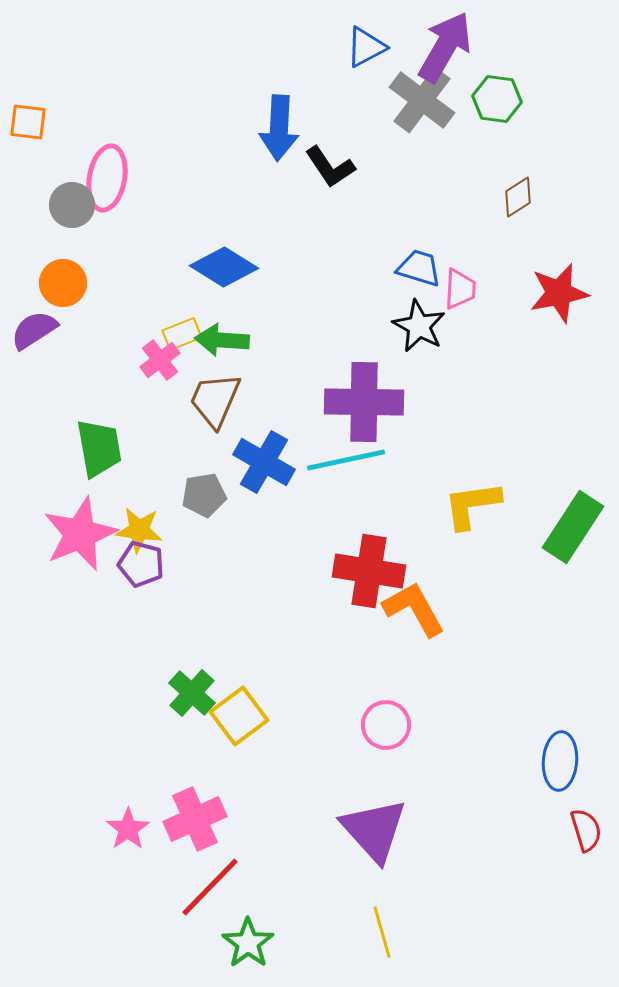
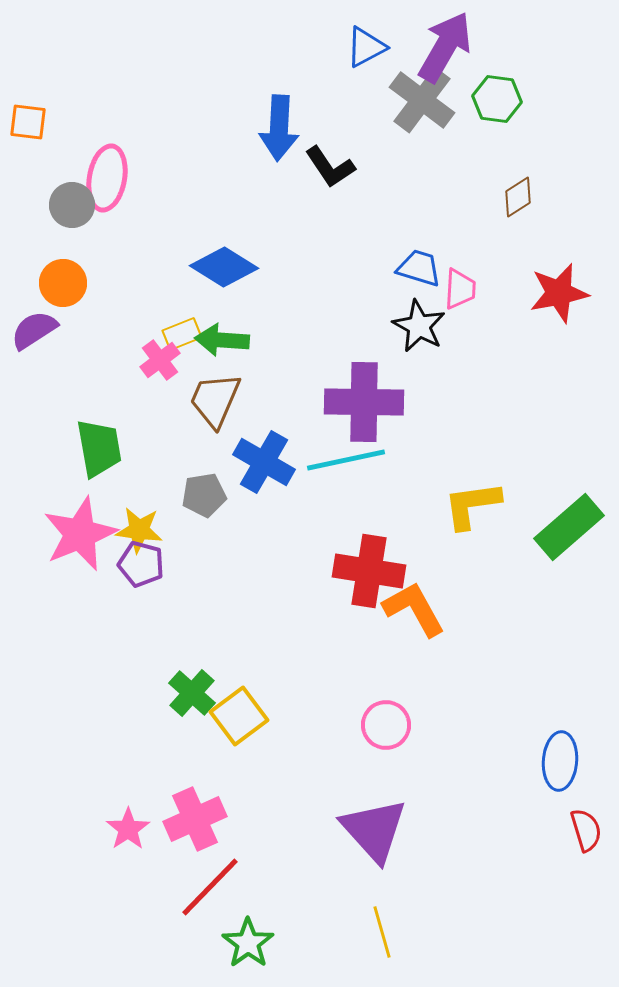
green rectangle at (573, 527): moved 4 px left; rotated 16 degrees clockwise
